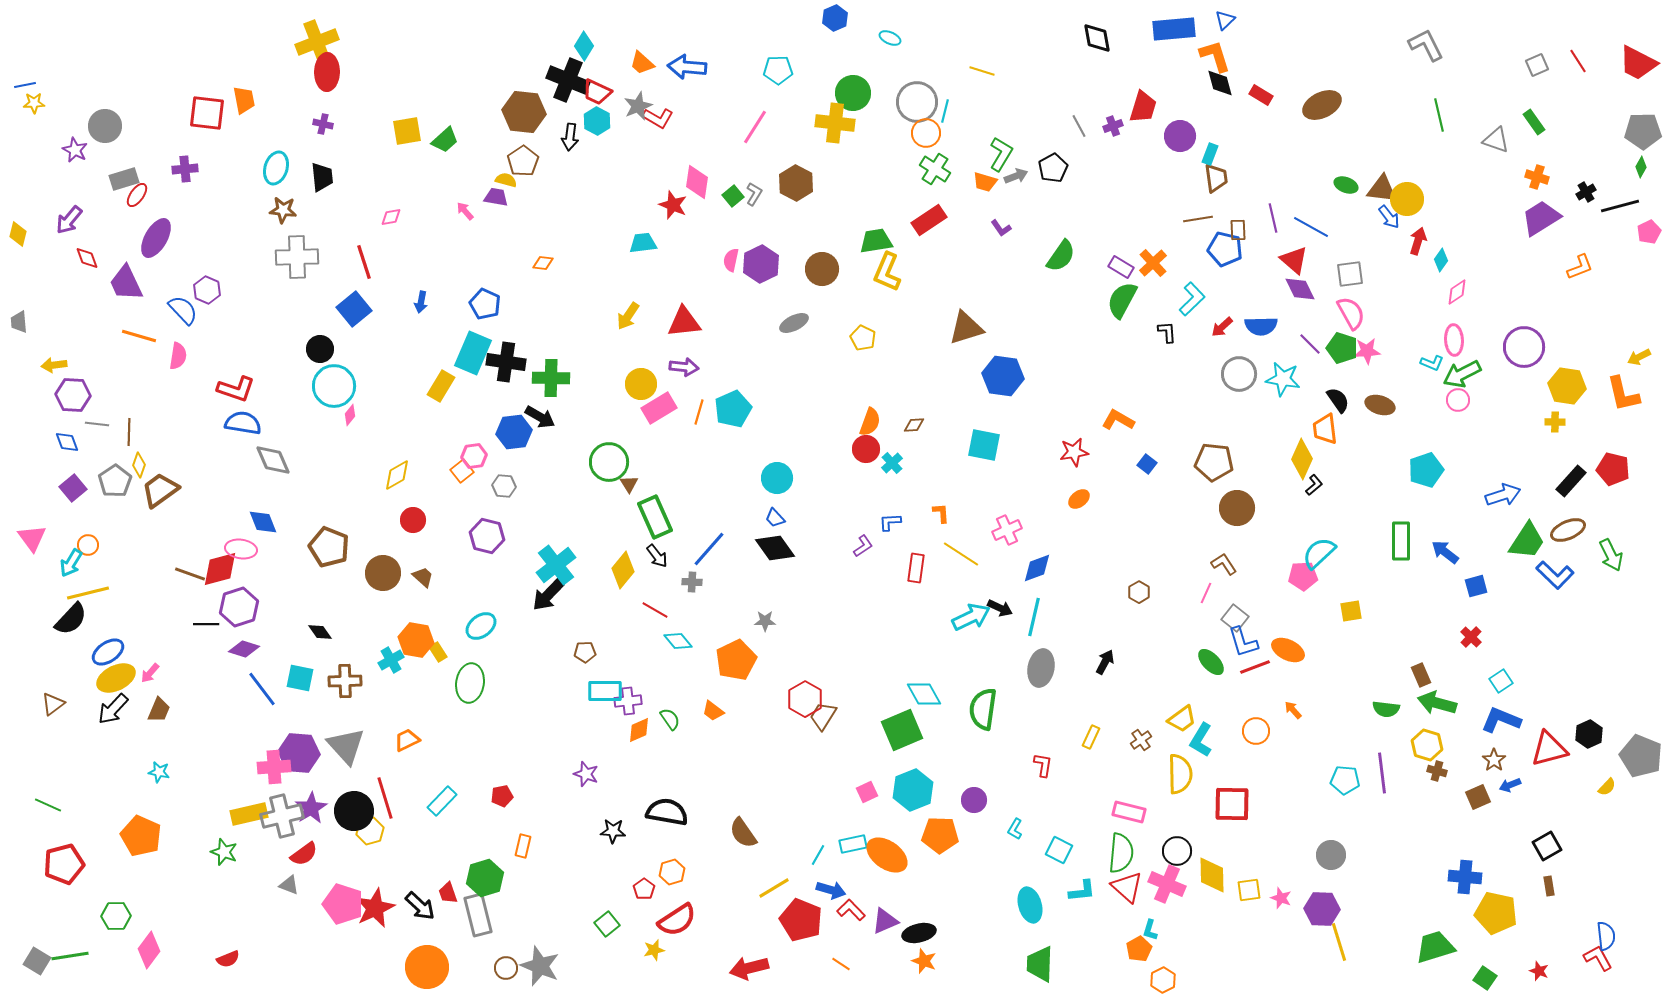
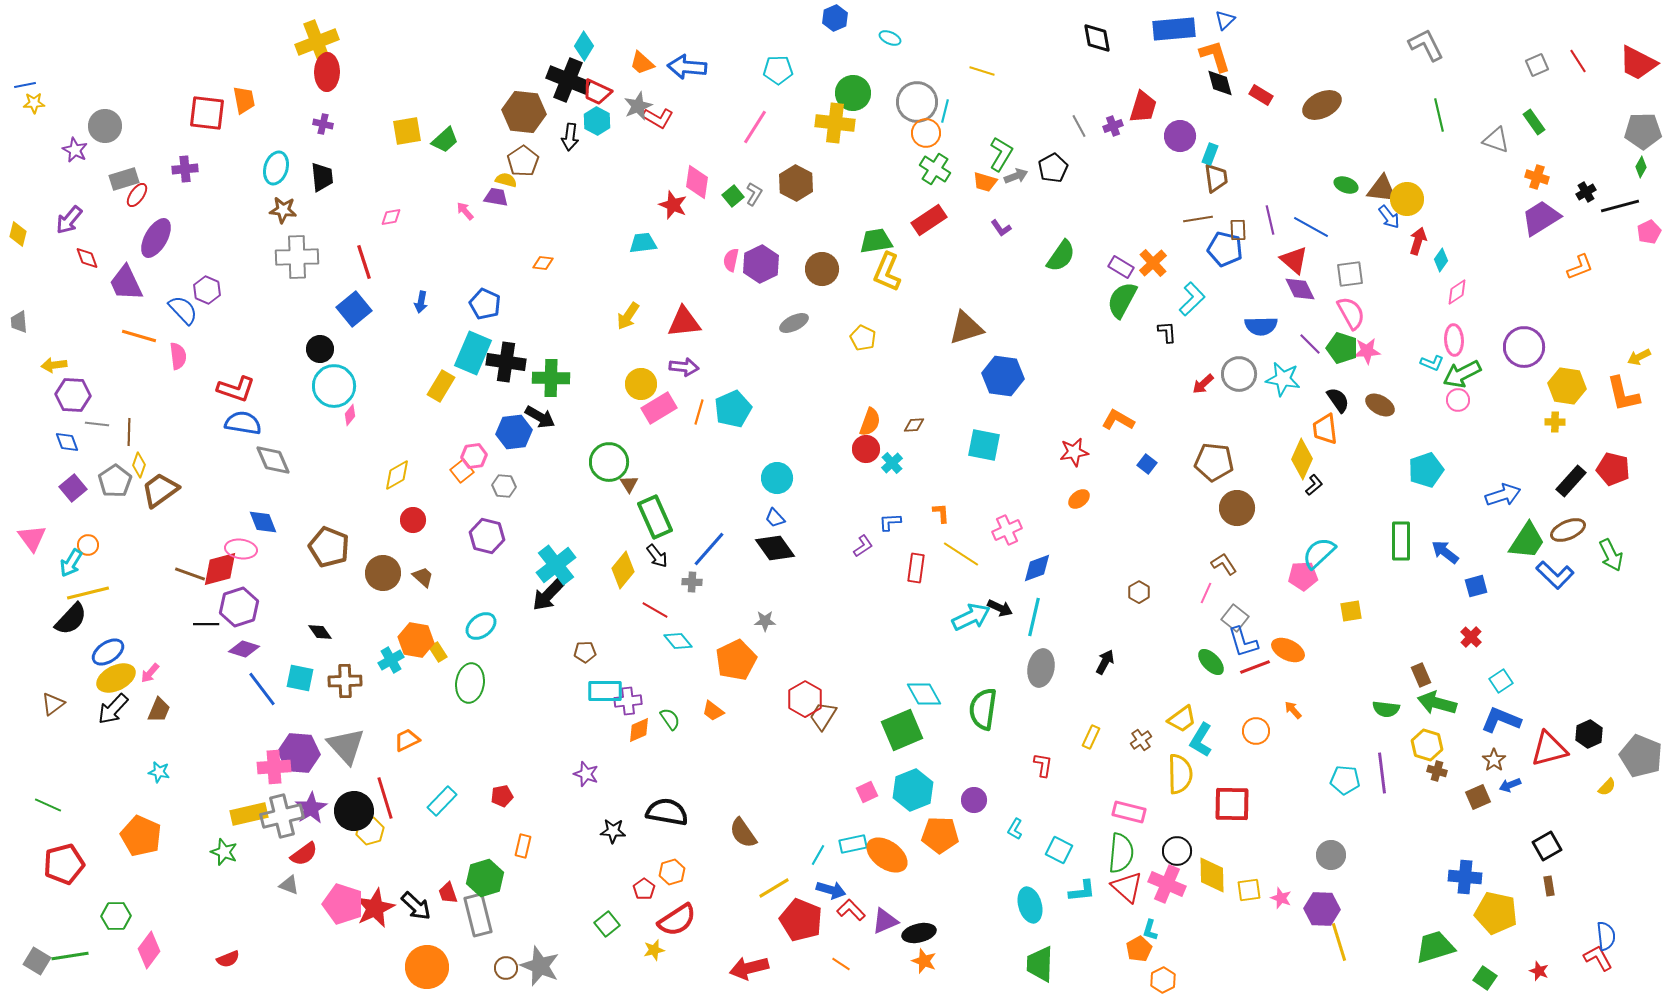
purple line at (1273, 218): moved 3 px left, 2 px down
red arrow at (1222, 327): moved 19 px left, 57 px down
pink semicircle at (178, 356): rotated 16 degrees counterclockwise
brown ellipse at (1380, 405): rotated 12 degrees clockwise
black arrow at (420, 906): moved 4 px left
